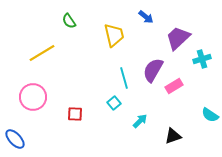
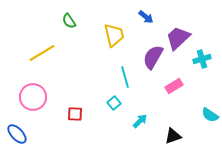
purple semicircle: moved 13 px up
cyan line: moved 1 px right, 1 px up
blue ellipse: moved 2 px right, 5 px up
